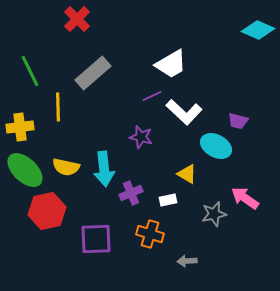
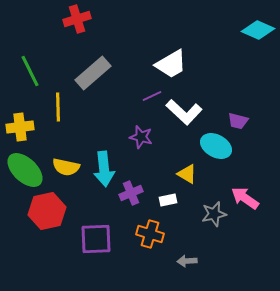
red cross: rotated 28 degrees clockwise
